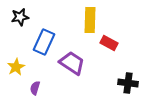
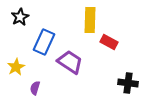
black star: rotated 18 degrees counterclockwise
red rectangle: moved 1 px up
purple trapezoid: moved 2 px left, 1 px up
